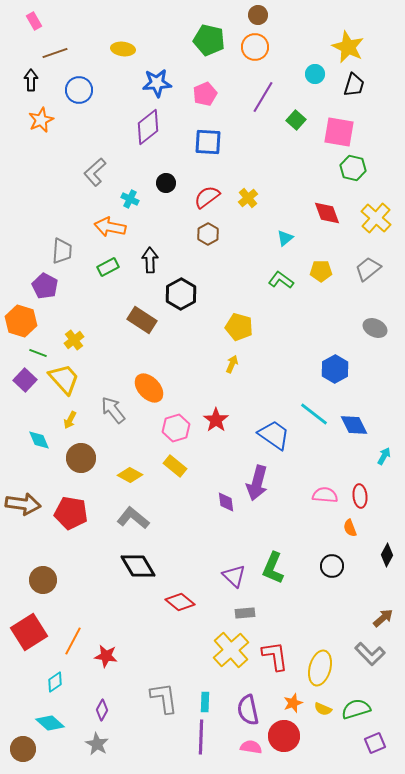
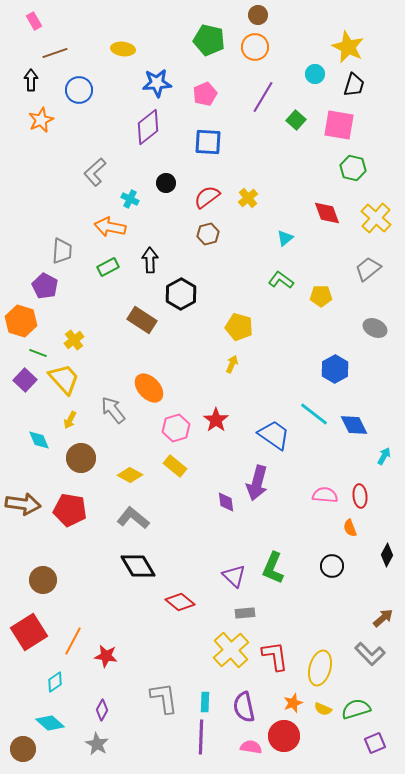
pink square at (339, 132): moved 7 px up
brown hexagon at (208, 234): rotated 15 degrees clockwise
yellow pentagon at (321, 271): moved 25 px down
red pentagon at (71, 513): moved 1 px left, 3 px up
purple semicircle at (248, 710): moved 4 px left, 3 px up
